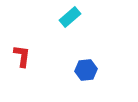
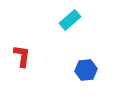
cyan rectangle: moved 3 px down
